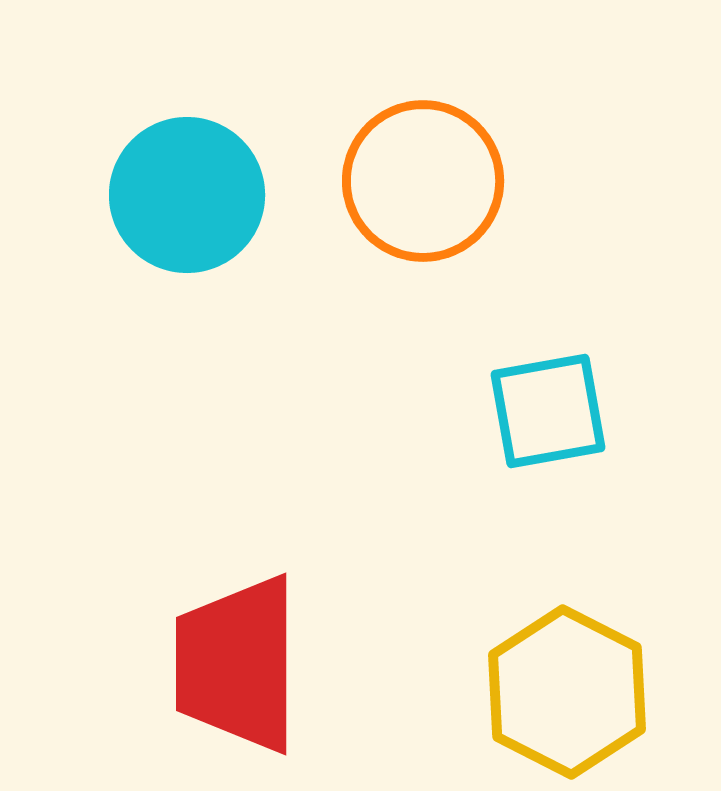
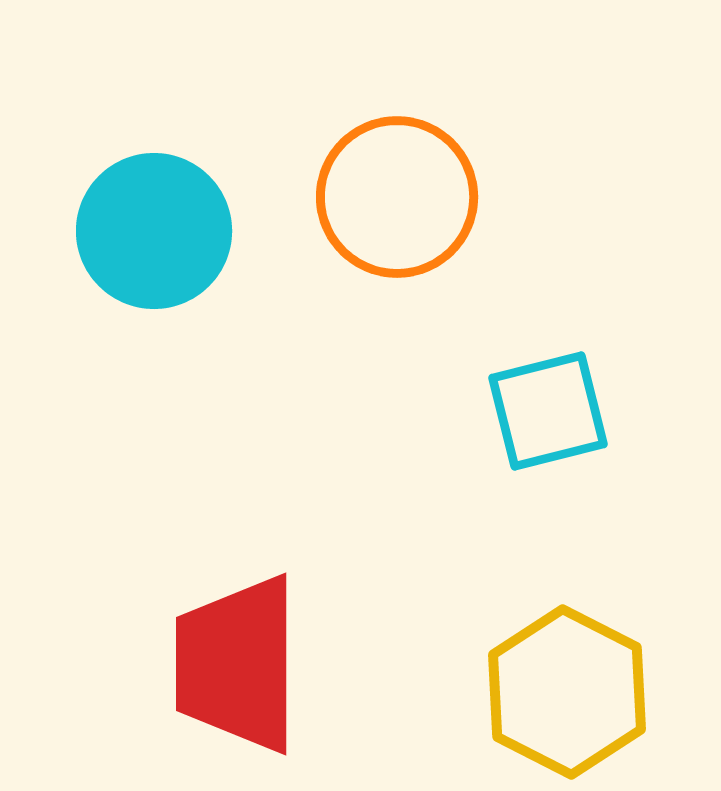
orange circle: moved 26 px left, 16 px down
cyan circle: moved 33 px left, 36 px down
cyan square: rotated 4 degrees counterclockwise
